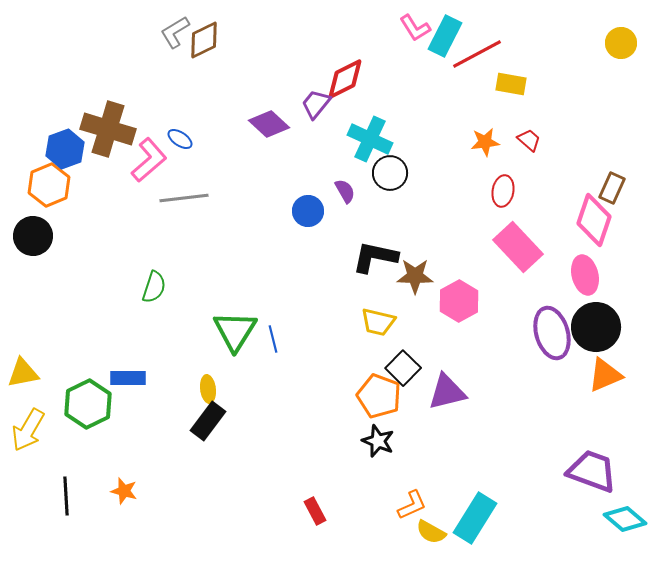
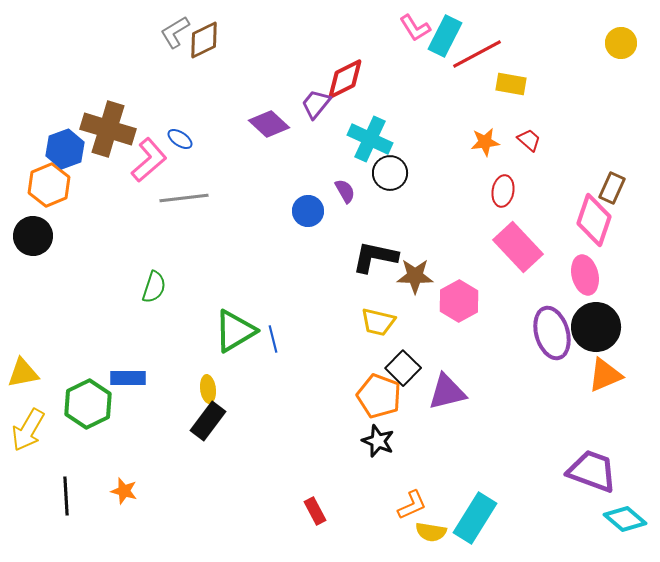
green triangle at (235, 331): rotated 27 degrees clockwise
yellow semicircle at (431, 532): rotated 20 degrees counterclockwise
